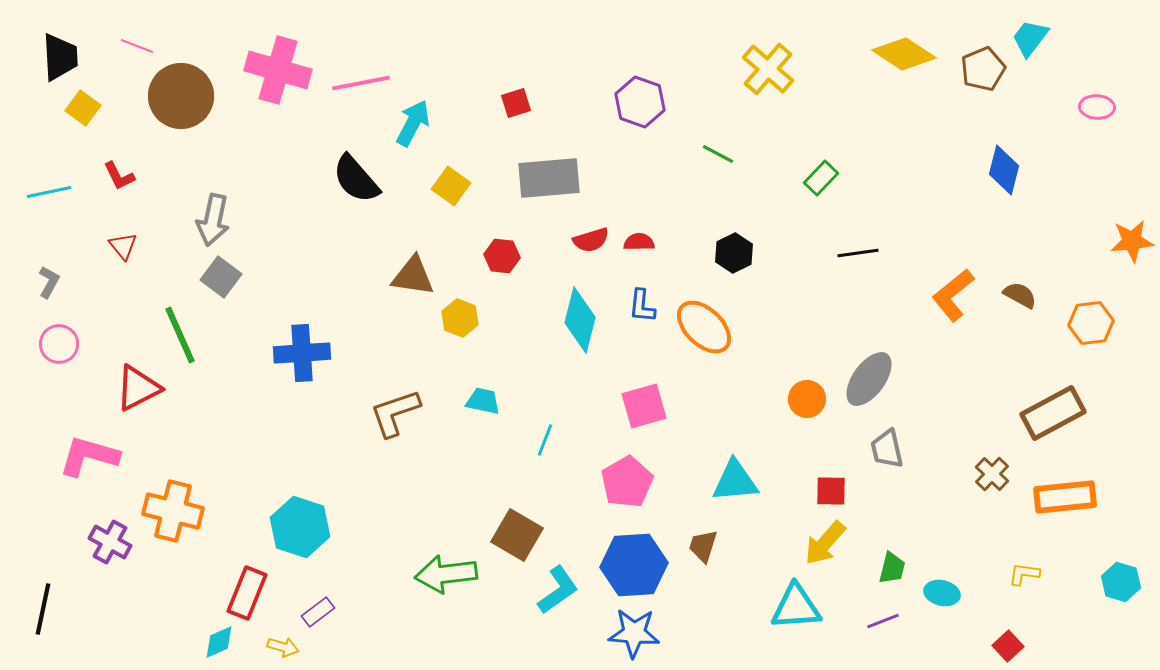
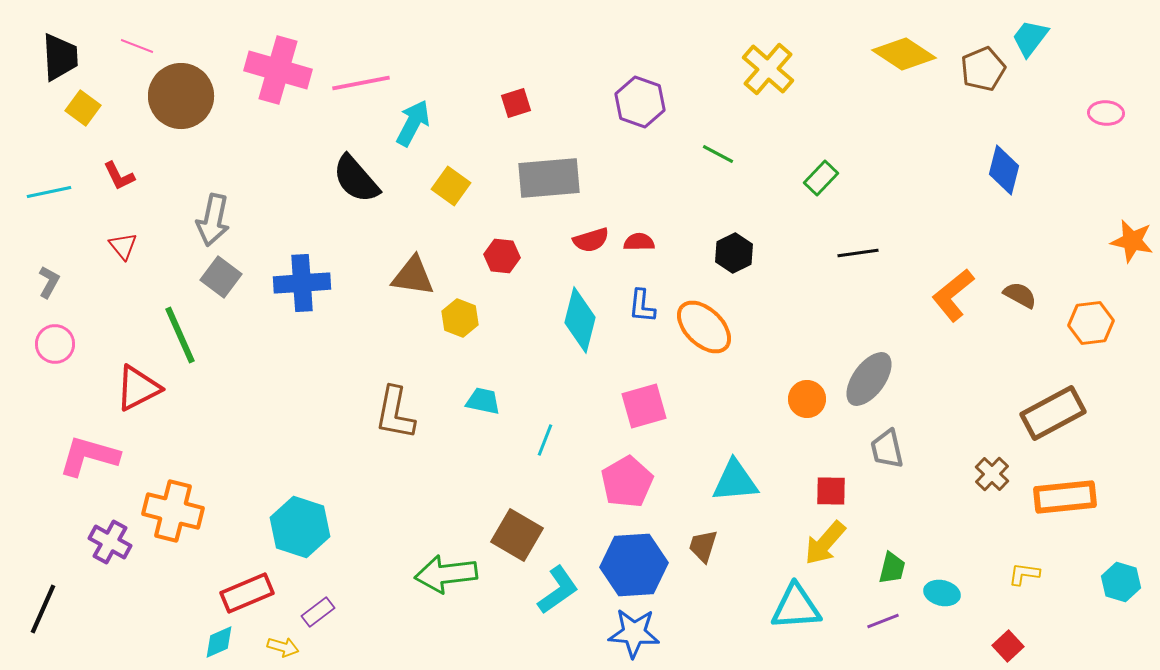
pink ellipse at (1097, 107): moved 9 px right, 6 px down
orange star at (1132, 241): rotated 18 degrees clockwise
pink circle at (59, 344): moved 4 px left
blue cross at (302, 353): moved 70 px up
brown L-shape at (395, 413): rotated 60 degrees counterclockwise
red rectangle at (247, 593): rotated 45 degrees clockwise
black line at (43, 609): rotated 12 degrees clockwise
